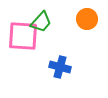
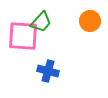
orange circle: moved 3 px right, 2 px down
blue cross: moved 12 px left, 4 px down
